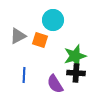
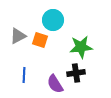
green star: moved 6 px right, 9 px up; rotated 10 degrees clockwise
black cross: rotated 12 degrees counterclockwise
